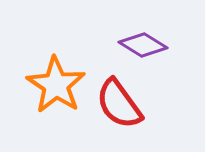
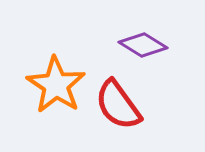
red semicircle: moved 1 px left, 1 px down
